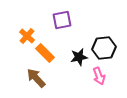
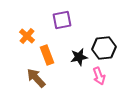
orange rectangle: moved 2 px right, 2 px down; rotated 24 degrees clockwise
